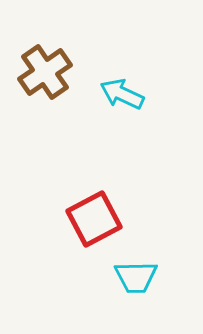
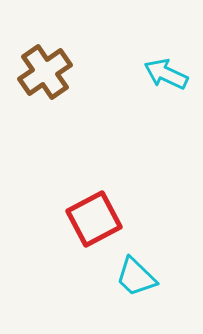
cyan arrow: moved 44 px right, 20 px up
cyan trapezoid: rotated 45 degrees clockwise
